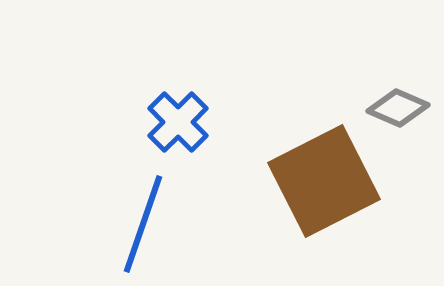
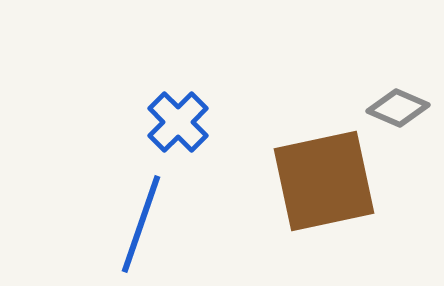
brown square: rotated 15 degrees clockwise
blue line: moved 2 px left
